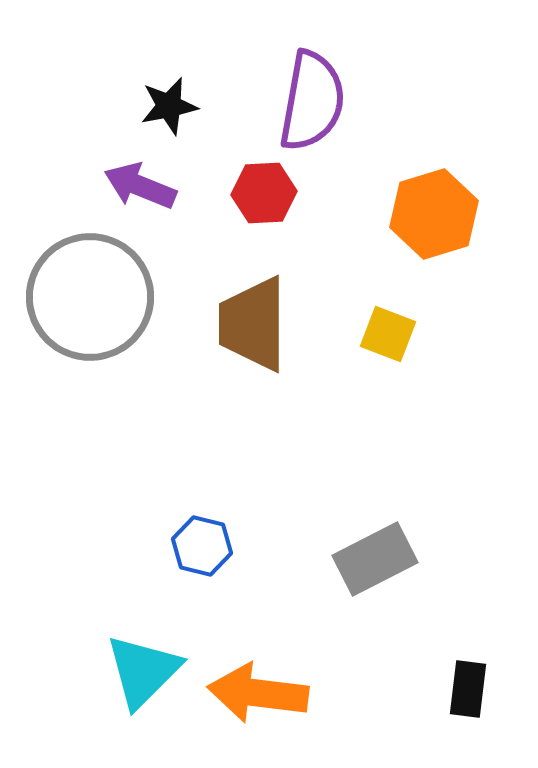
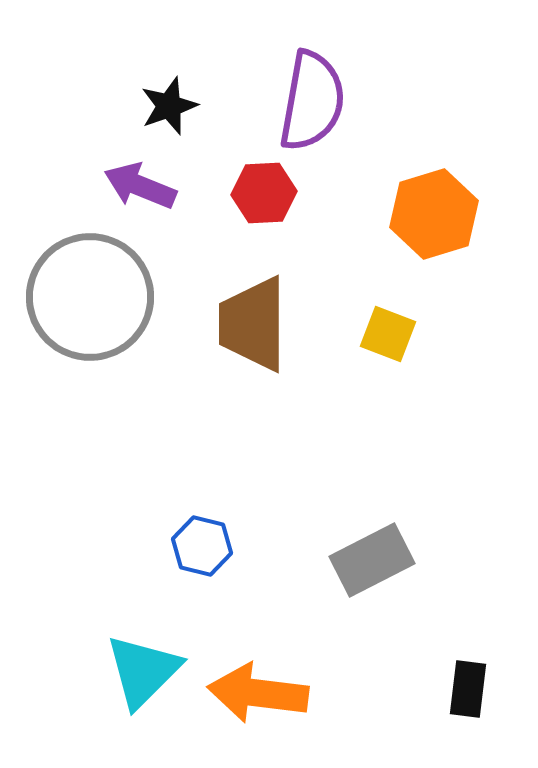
black star: rotated 8 degrees counterclockwise
gray rectangle: moved 3 px left, 1 px down
